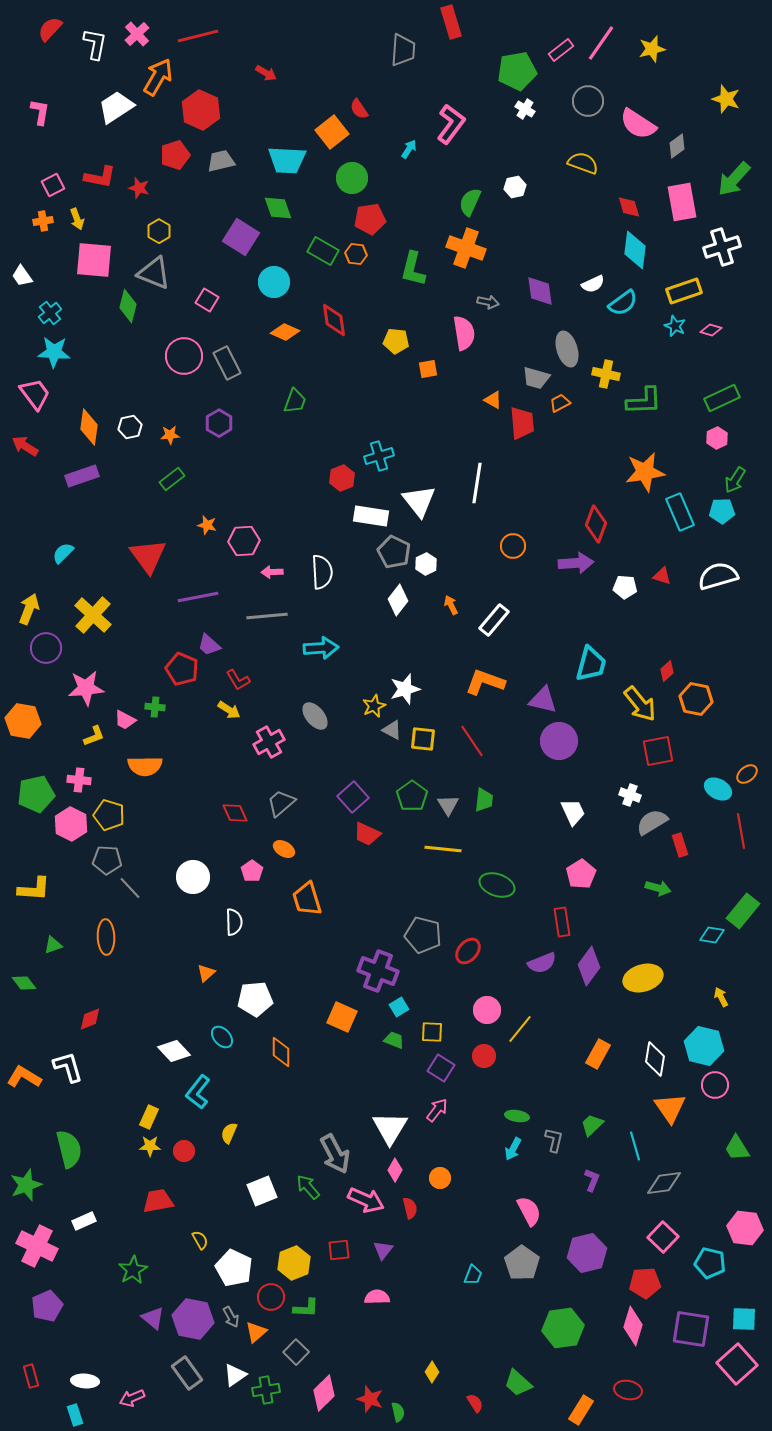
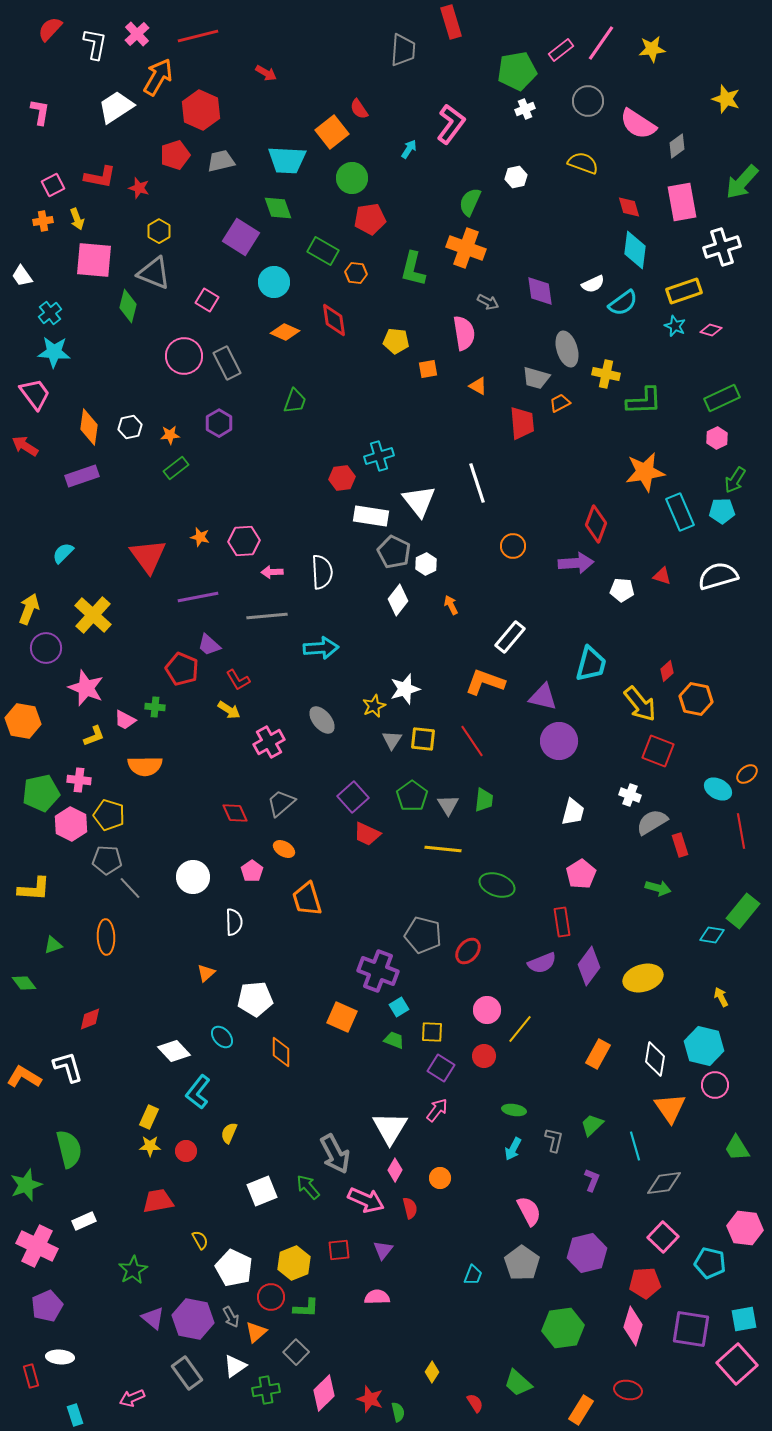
yellow star at (652, 49): rotated 8 degrees clockwise
white cross at (525, 109): rotated 36 degrees clockwise
green arrow at (734, 179): moved 8 px right, 3 px down
white hexagon at (515, 187): moved 1 px right, 10 px up
orange hexagon at (356, 254): moved 19 px down
gray arrow at (488, 302): rotated 15 degrees clockwise
orange triangle at (493, 400): moved 15 px left, 14 px up
red hexagon at (342, 478): rotated 15 degrees clockwise
green rectangle at (172, 479): moved 4 px right, 11 px up
white line at (477, 483): rotated 27 degrees counterclockwise
orange star at (207, 525): moved 7 px left, 12 px down
white pentagon at (625, 587): moved 3 px left, 3 px down
white rectangle at (494, 620): moved 16 px right, 17 px down
pink star at (86, 688): rotated 27 degrees clockwise
purple triangle at (543, 700): moved 3 px up
gray ellipse at (315, 716): moved 7 px right, 4 px down
gray triangle at (392, 730): moved 10 px down; rotated 35 degrees clockwise
red square at (658, 751): rotated 32 degrees clockwise
green pentagon at (36, 794): moved 5 px right, 1 px up
white trapezoid at (573, 812): rotated 40 degrees clockwise
green ellipse at (517, 1116): moved 3 px left, 6 px up
red circle at (184, 1151): moved 2 px right
cyan square at (744, 1319): rotated 12 degrees counterclockwise
white triangle at (235, 1375): moved 9 px up
white ellipse at (85, 1381): moved 25 px left, 24 px up
